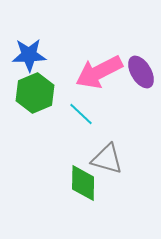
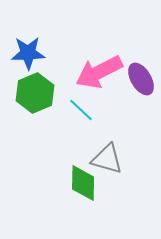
blue star: moved 1 px left, 2 px up
purple ellipse: moved 7 px down
cyan line: moved 4 px up
